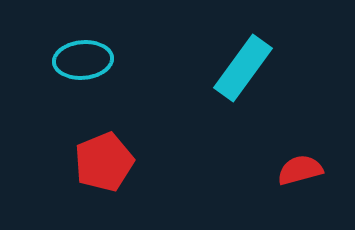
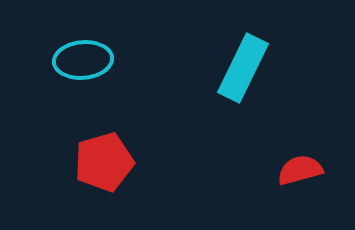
cyan rectangle: rotated 10 degrees counterclockwise
red pentagon: rotated 6 degrees clockwise
